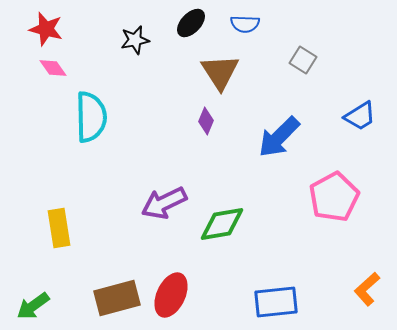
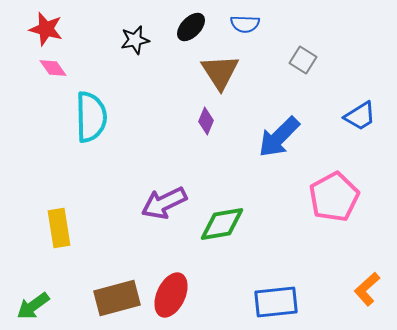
black ellipse: moved 4 px down
